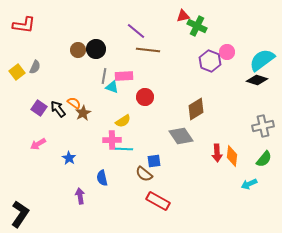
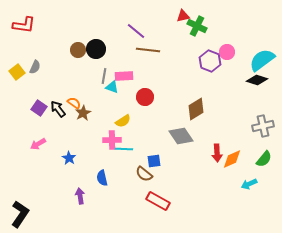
orange diamond: moved 3 px down; rotated 60 degrees clockwise
